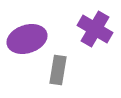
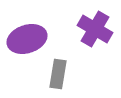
gray rectangle: moved 4 px down
